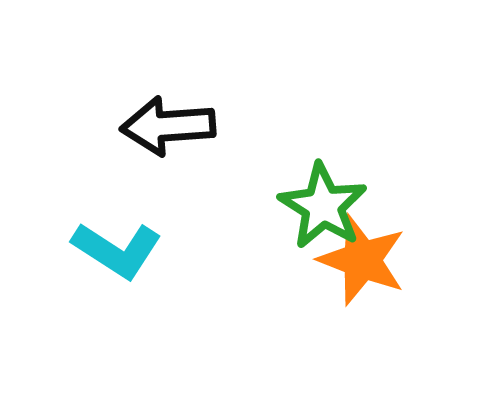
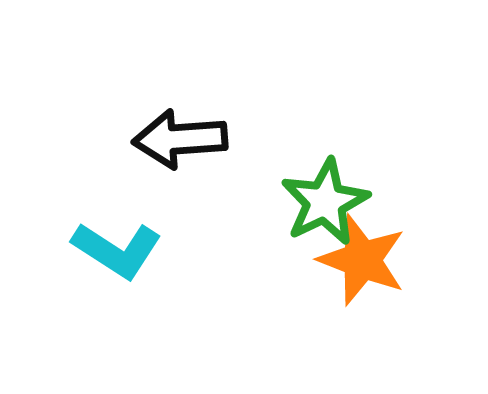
black arrow: moved 12 px right, 13 px down
green star: moved 2 px right, 4 px up; rotated 14 degrees clockwise
